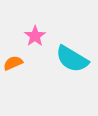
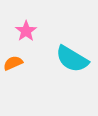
pink star: moved 9 px left, 5 px up
